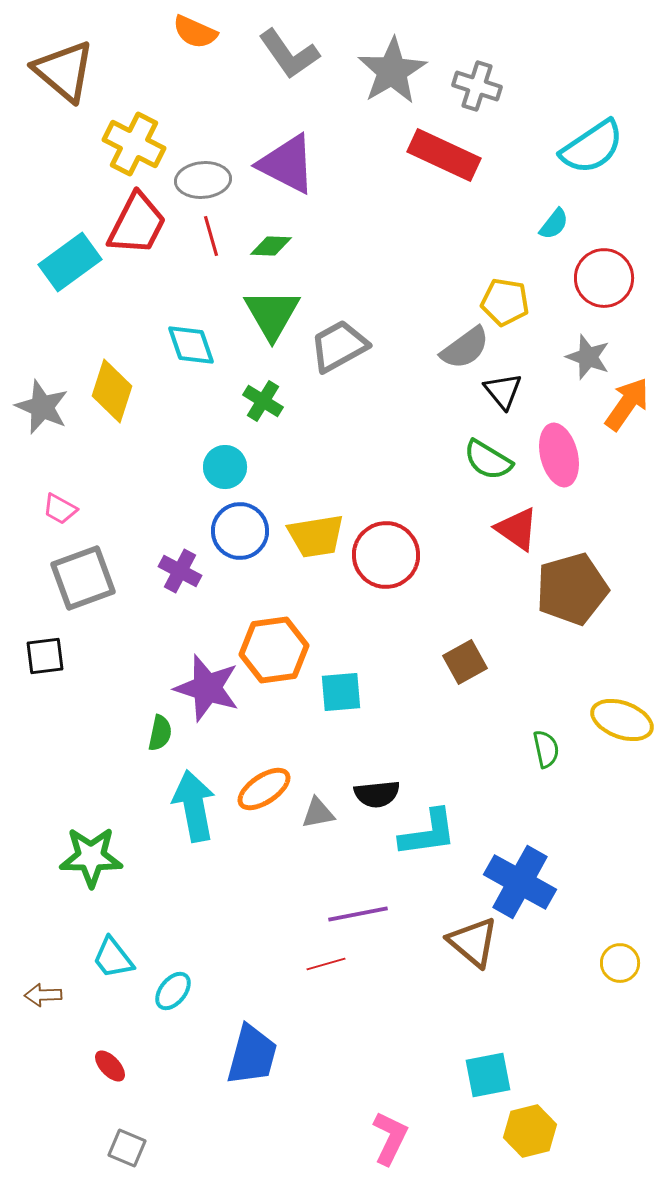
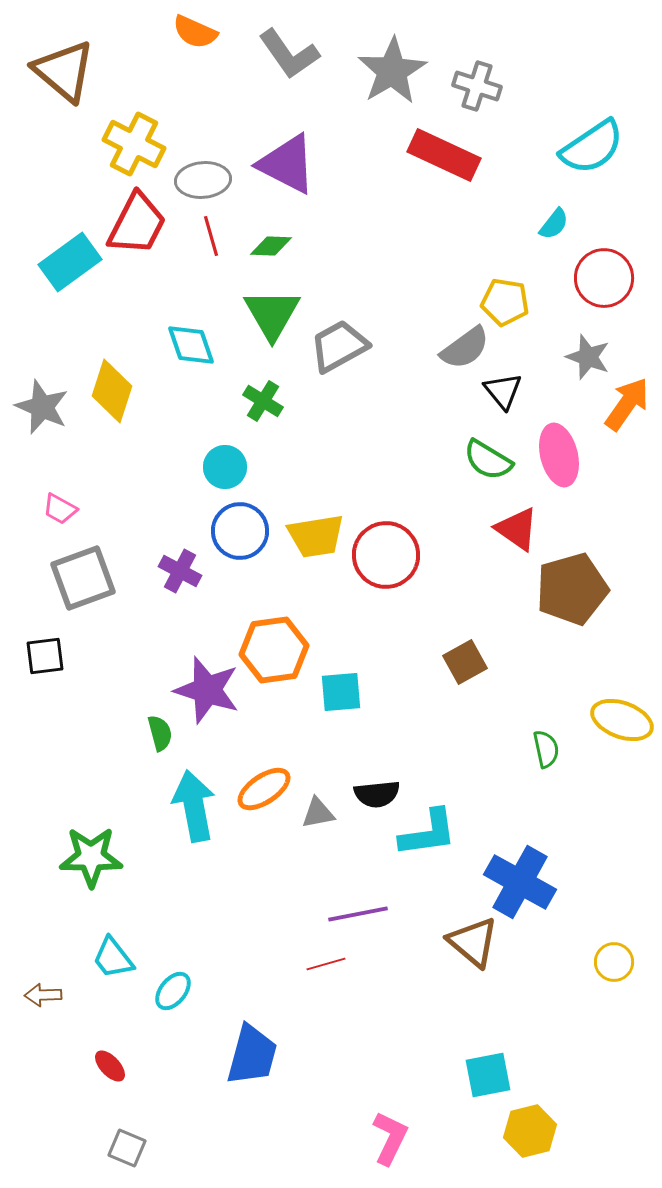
purple star at (207, 688): moved 2 px down
green semicircle at (160, 733): rotated 27 degrees counterclockwise
yellow circle at (620, 963): moved 6 px left, 1 px up
